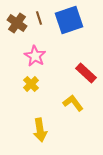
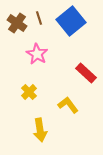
blue square: moved 2 px right, 1 px down; rotated 20 degrees counterclockwise
pink star: moved 2 px right, 2 px up
yellow cross: moved 2 px left, 8 px down
yellow L-shape: moved 5 px left, 2 px down
